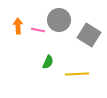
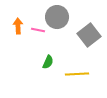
gray circle: moved 2 px left, 3 px up
gray square: rotated 20 degrees clockwise
